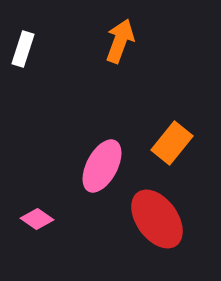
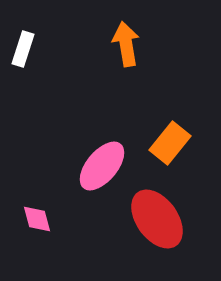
orange arrow: moved 6 px right, 3 px down; rotated 30 degrees counterclockwise
orange rectangle: moved 2 px left
pink ellipse: rotated 12 degrees clockwise
pink diamond: rotated 40 degrees clockwise
